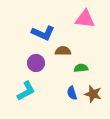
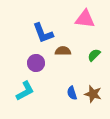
blue L-shape: rotated 45 degrees clockwise
green semicircle: moved 13 px right, 13 px up; rotated 40 degrees counterclockwise
cyan L-shape: moved 1 px left
